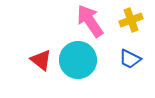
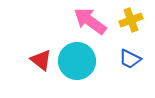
pink arrow: rotated 20 degrees counterclockwise
cyan circle: moved 1 px left, 1 px down
